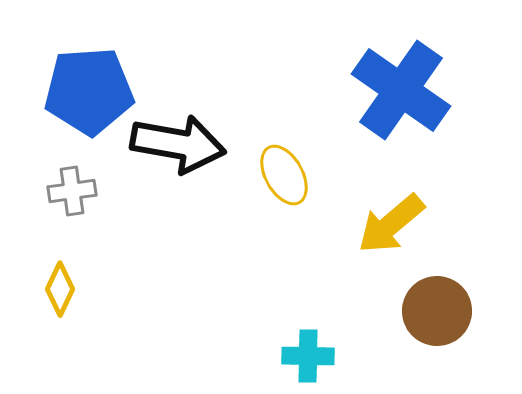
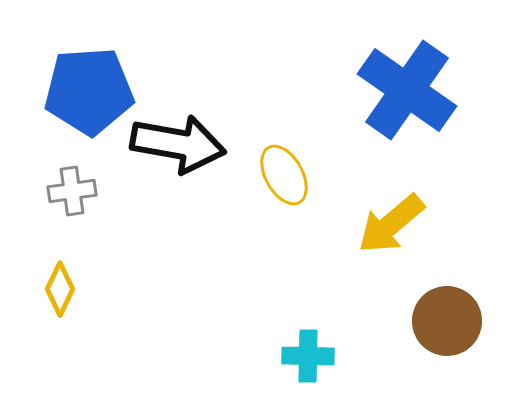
blue cross: moved 6 px right
brown circle: moved 10 px right, 10 px down
